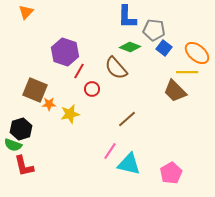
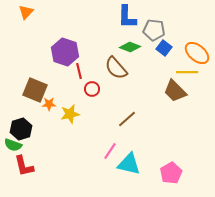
red line: rotated 42 degrees counterclockwise
